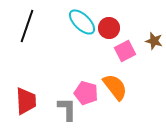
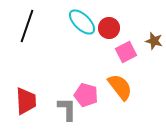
pink square: moved 1 px right, 1 px down
orange semicircle: moved 5 px right
pink pentagon: moved 2 px down
